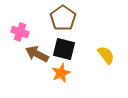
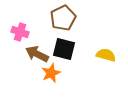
brown pentagon: rotated 10 degrees clockwise
yellow semicircle: rotated 36 degrees counterclockwise
orange star: moved 10 px left
